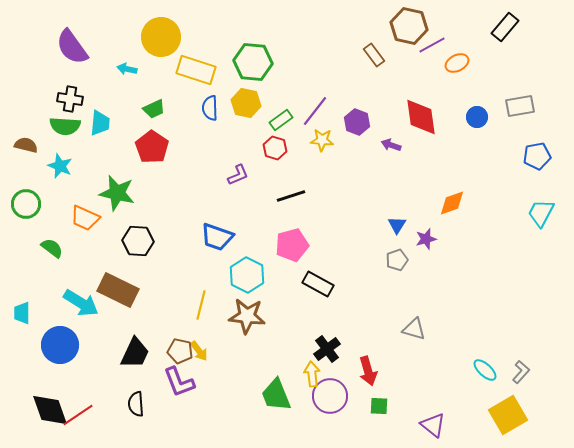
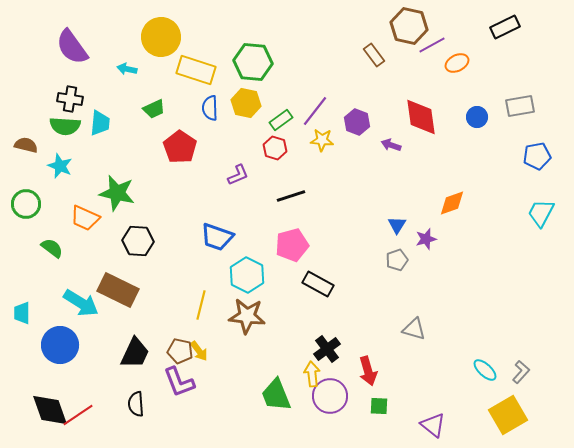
black rectangle at (505, 27): rotated 24 degrees clockwise
red pentagon at (152, 147): moved 28 px right
